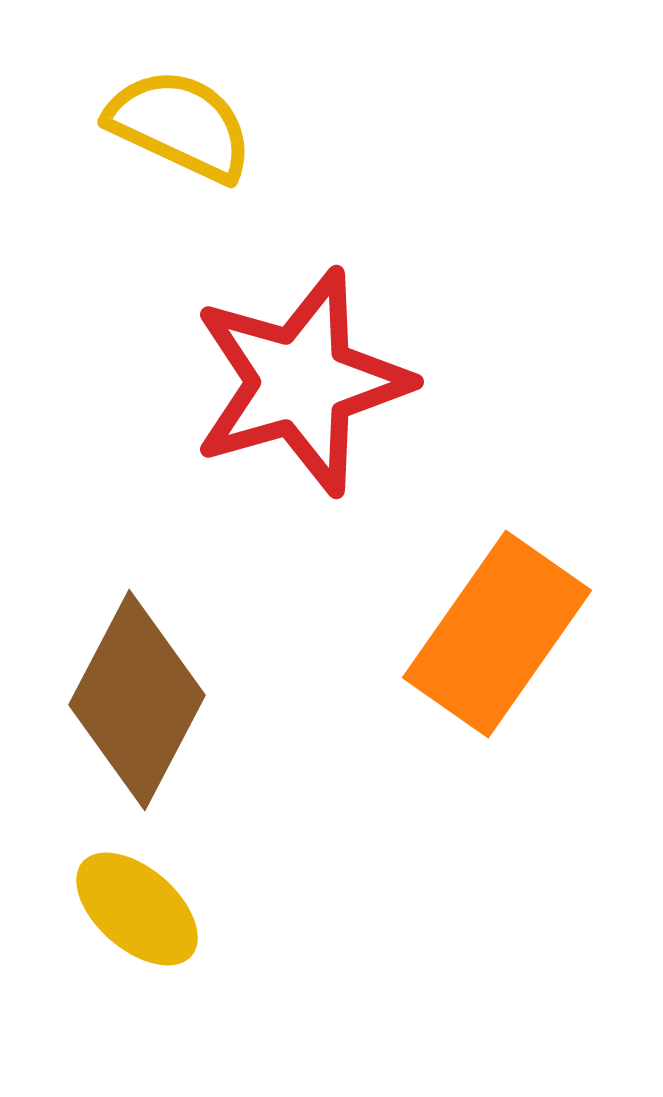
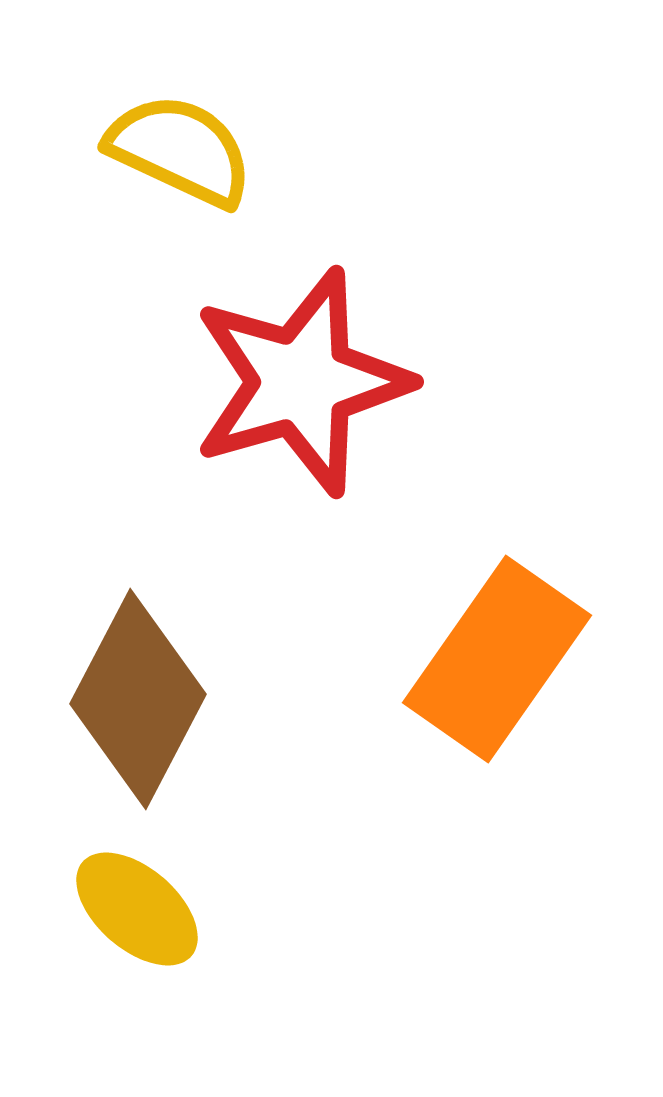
yellow semicircle: moved 25 px down
orange rectangle: moved 25 px down
brown diamond: moved 1 px right, 1 px up
